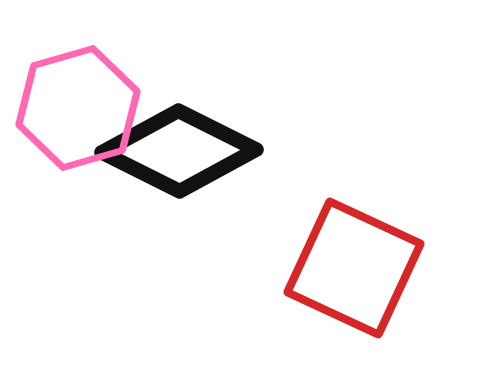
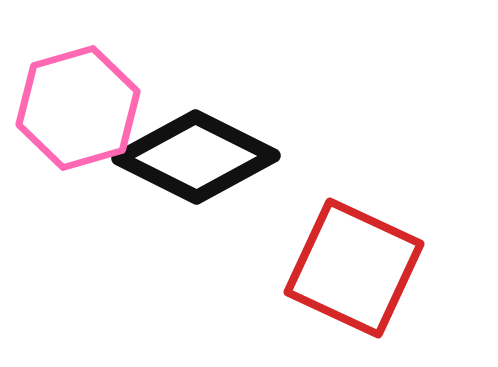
black diamond: moved 17 px right, 6 px down
